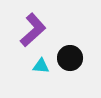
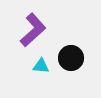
black circle: moved 1 px right
